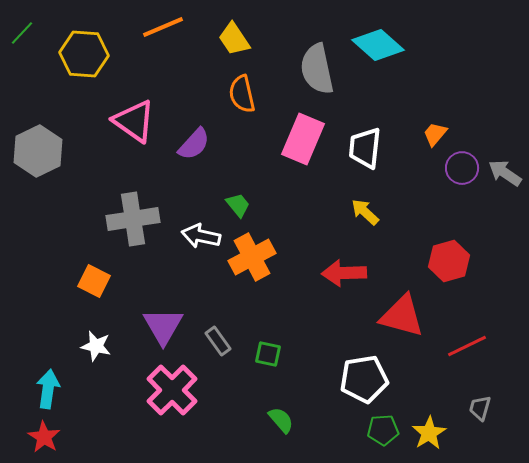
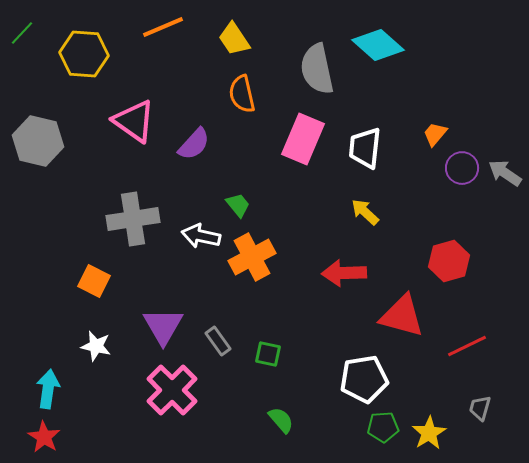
gray hexagon: moved 10 px up; rotated 21 degrees counterclockwise
green pentagon: moved 3 px up
